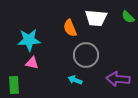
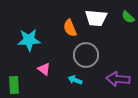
pink triangle: moved 12 px right, 6 px down; rotated 24 degrees clockwise
